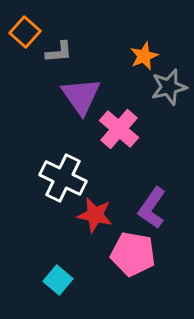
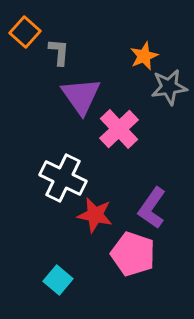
gray L-shape: rotated 80 degrees counterclockwise
gray star: rotated 6 degrees clockwise
pink cross: rotated 6 degrees clockwise
pink pentagon: rotated 9 degrees clockwise
